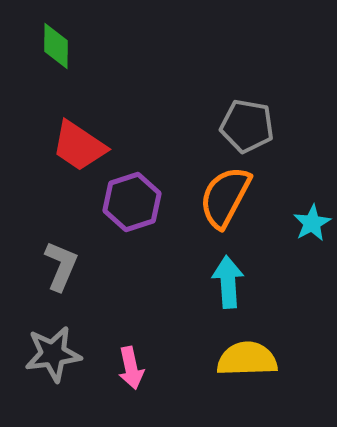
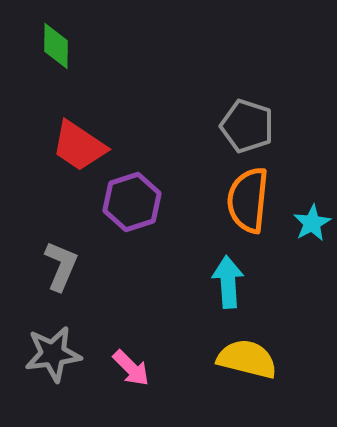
gray pentagon: rotated 8 degrees clockwise
orange semicircle: moved 23 px right, 3 px down; rotated 22 degrees counterclockwise
yellow semicircle: rotated 16 degrees clockwise
pink arrow: rotated 33 degrees counterclockwise
